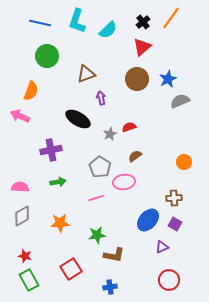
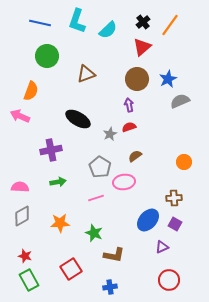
orange line: moved 1 px left, 7 px down
purple arrow: moved 28 px right, 7 px down
green star: moved 3 px left, 2 px up; rotated 30 degrees clockwise
